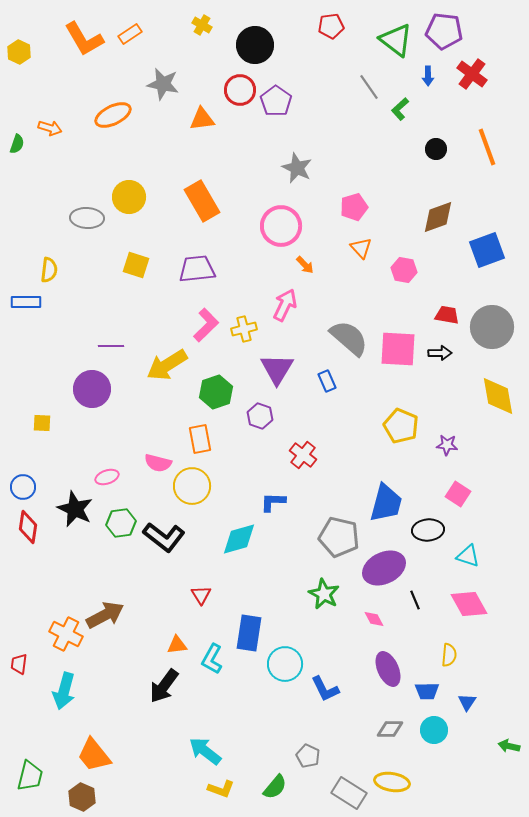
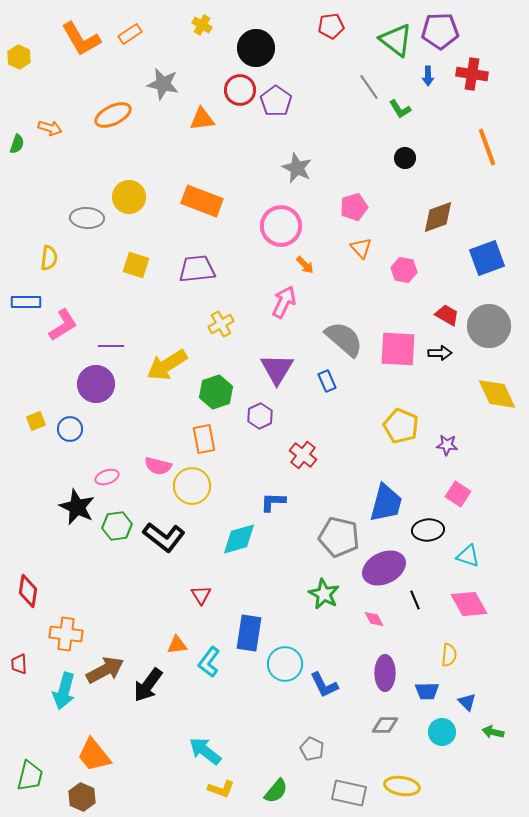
purple pentagon at (444, 31): moved 4 px left; rotated 9 degrees counterclockwise
orange L-shape at (84, 39): moved 3 px left
black circle at (255, 45): moved 1 px right, 3 px down
yellow hexagon at (19, 52): moved 5 px down
red cross at (472, 74): rotated 28 degrees counterclockwise
green L-shape at (400, 109): rotated 80 degrees counterclockwise
black circle at (436, 149): moved 31 px left, 9 px down
orange rectangle at (202, 201): rotated 39 degrees counterclockwise
blue square at (487, 250): moved 8 px down
yellow semicircle at (49, 270): moved 12 px up
pink arrow at (285, 305): moved 1 px left, 3 px up
red trapezoid at (447, 315): rotated 20 degrees clockwise
pink L-shape at (206, 325): moved 143 px left; rotated 12 degrees clockwise
gray circle at (492, 327): moved 3 px left, 1 px up
yellow cross at (244, 329): moved 23 px left, 5 px up; rotated 15 degrees counterclockwise
gray semicircle at (349, 338): moved 5 px left, 1 px down
purple circle at (92, 389): moved 4 px right, 5 px up
yellow diamond at (498, 396): moved 1 px left, 2 px up; rotated 15 degrees counterclockwise
purple hexagon at (260, 416): rotated 15 degrees clockwise
yellow square at (42, 423): moved 6 px left, 2 px up; rotated 24 degrees counterclockwise
orange rectangle at (200, 439): moved 4 px right
pink semicircle at (158, 463): moved 3 px down
blue circle at (23, 487): moved 47 px right, 58 px up
black star at (75, 509): moved 2 px right, 2 px up
green hexagon at (121, 523): moved 4 px left, 3 px down
red diamond at (28, 527): moved 64 px down
brown arrow at (105, 615): moved 55 px down
orange cross at (66, 634): rotated 20 degrees counterclockwise
cyan L-shape at (212, 659): moved 3 px left, 3 px down; rotated 8 degrees clockwise
red trapezoid at (19, 664): rotated 10 degrees counterclockwise
purple ellipse at (388, 669): moved 3 px left, 4 px down; rotated 24 degrees clockwise
black arrow at (164, 686): moved 16 px left, 1 px up
blue L-shape at (325, 689): moved 1 px left, 4 px up
blue triangle at (467, 702): rotated 18 degrees counterclockwise
gray diamond at (390, 729): moved 5 px left, 4 px up
cyan circle at (434, 730): moved 8 px right, 2 px down
green arrow at (509, 746): moved 16 px left, 14 px up
gray pentagon at (308, 756): moved 4 px right, 7 px up
yellow ellipse at (392, 782): moved 10 px right, 4 px down
green semicircle at (275, 787): moved 1 px right, 4 px down
gray rectangle at (349, 793): rotated 20 degrees counterclockwise
